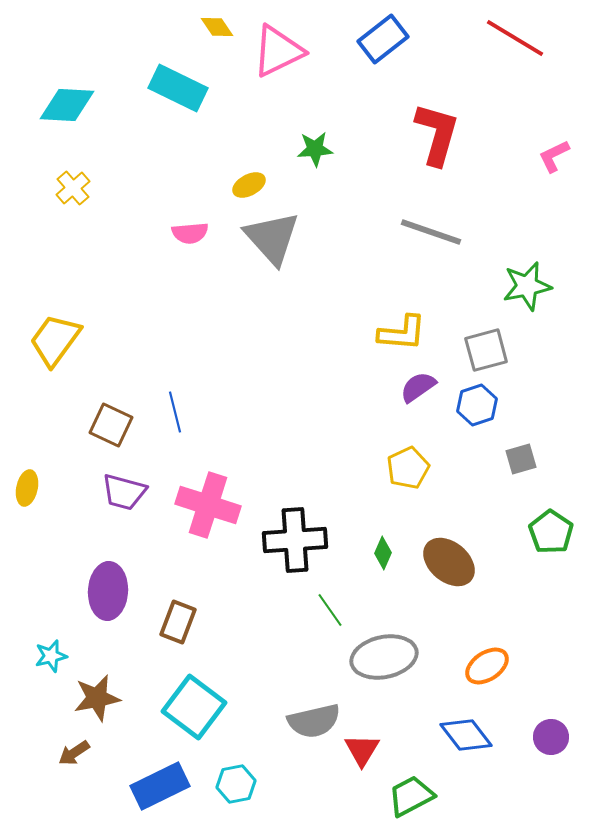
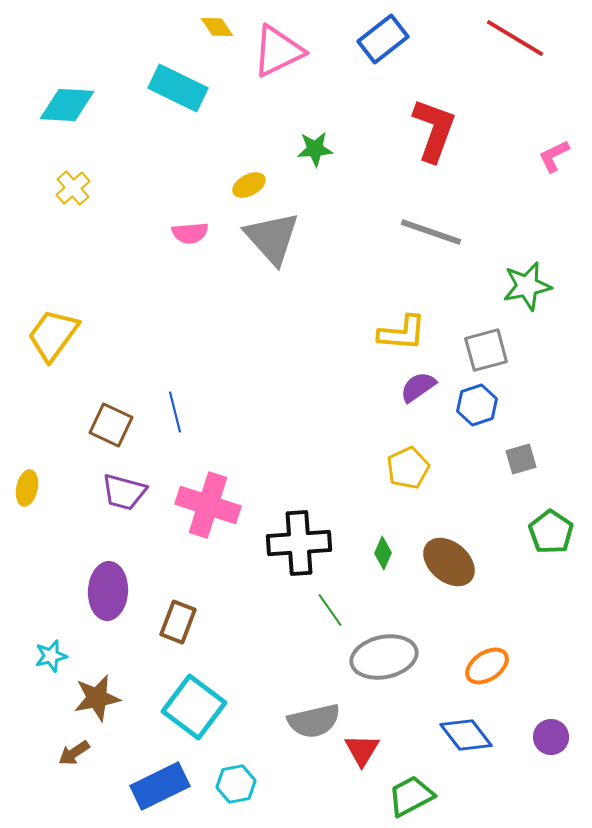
red L-shape at (437, 134): moved 3 px left, 4 px up; rotated 4 degrees clockwise
yellow trapezoid at (55, 340): moved 2 px left, 5 px up
black cross at (295, 540): moved 4 px right, 3 px down
